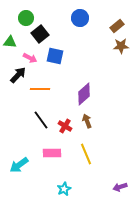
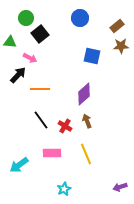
blue square: moved 37 px right
